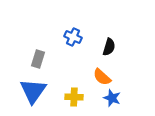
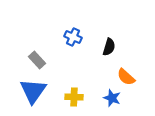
gray rectangle: moved 1 px left, 1 px down; rotated 60 degrees counterclockwise
orange semicircle: moved 24 px right
